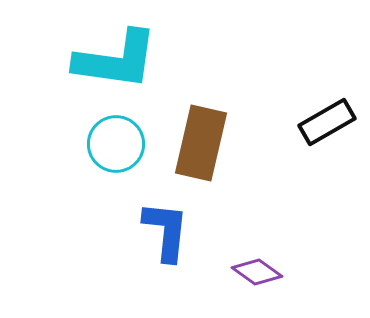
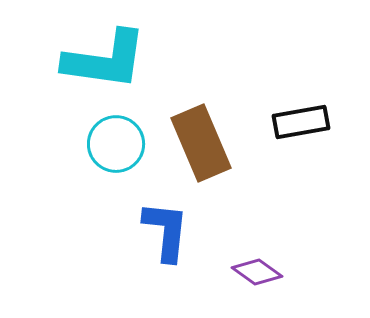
cyan L-shape: moved 11 px left
black rectangle: moved 26 px left; rotated 20 degrees clockwise
brown rectangle: rotated 36 degrees counterclockwise
